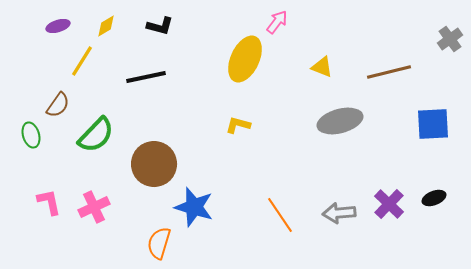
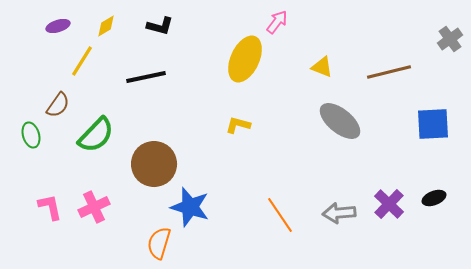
gray ellipse: rotated 54 degrees clockwise
pink L-shape: moved 1 px right, 5 px down
blue star: moved 4 px left
